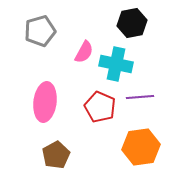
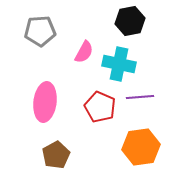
black hexagon: moved 2 px left, 2 px up
gray pentagon: rotated 12 degrees clockwise
cyan cross: moved 3 px right
